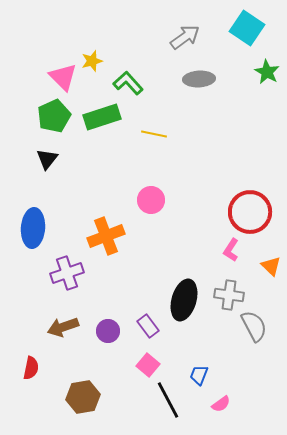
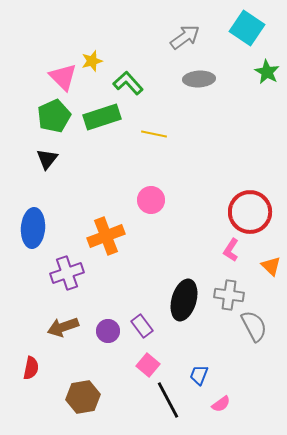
purple rectangle: moved 6 px left
